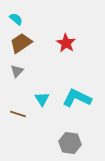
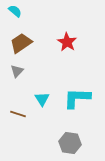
cyan semicircle: moved 1 px left, 8 px up
red star: moved 1 px right, 1 px up
cyan L-shape: rotated 24 degrees counterclockwise
